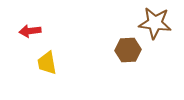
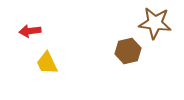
brown hexagon: moved 1 px down; rotated 10 degrees counterclockwise
yellow trapezoid: rotated 15 degrees counterclockwise
